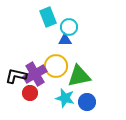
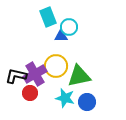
blue triangle: moved 4 px left, 4 px up
